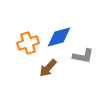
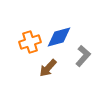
orange cross: moved 2 px right, 1 px up
gray L-shape: rotated 60 degrees counterclockwise
